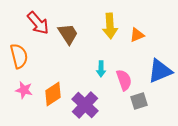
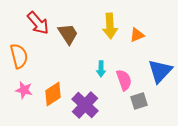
blue triangle: rotated 24 degrees counterclockwise
